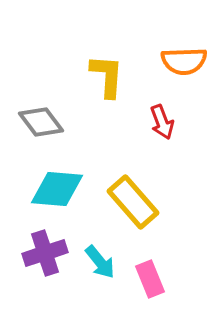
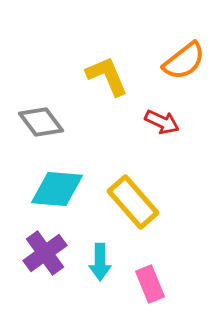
orange semicircle: rotated 36 degrees counterclockwise
yellow L-shape: rotated 27 degrees counterclockwise
red arrow: rotated 44 degrees counterclockwise
purple cross: rotated 18 degrees counterclockwise
cyan arrow: rotated 39 degrees clockwise
pink rectangle: moved 5 px down
